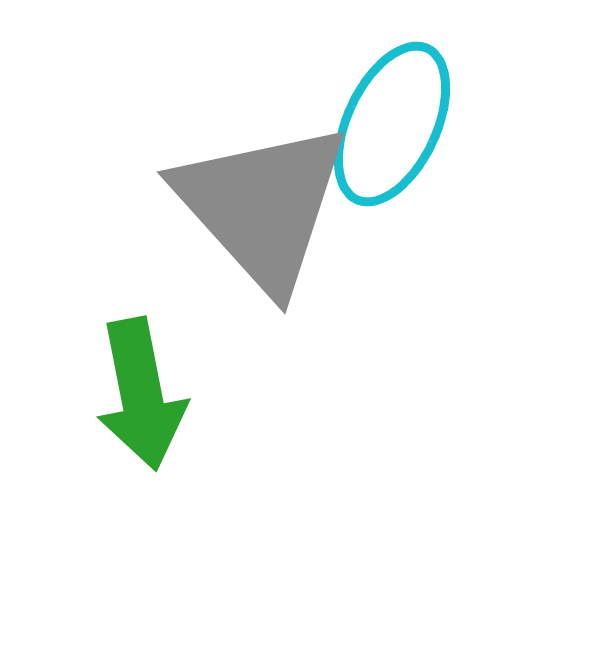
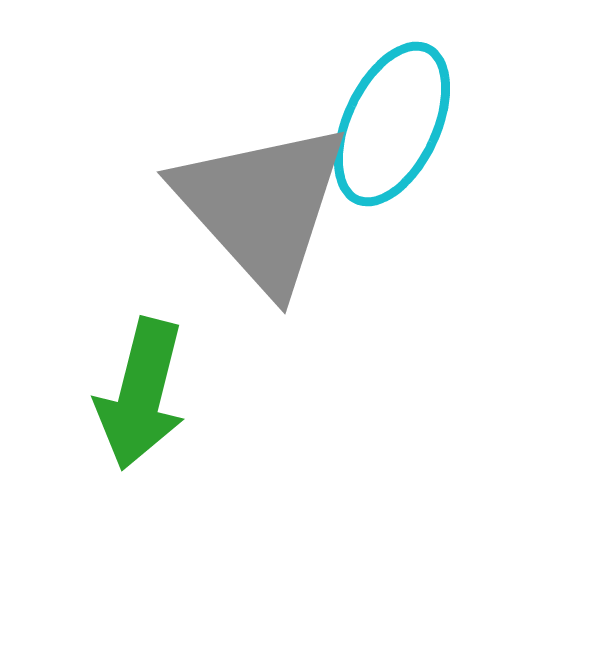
green arrow: rotated 25 degrees clockwise
